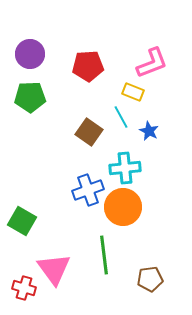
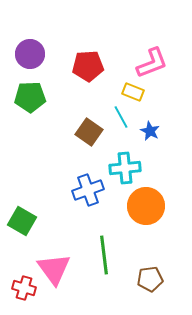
blue star: moved 1 px right
orange circle: moved 23 px right, 1 px up
